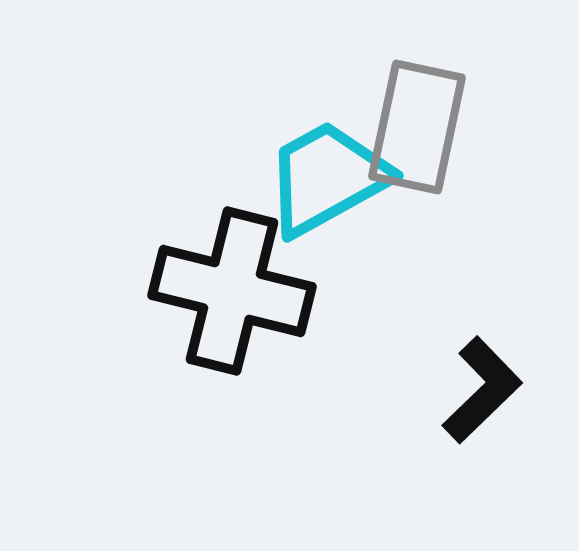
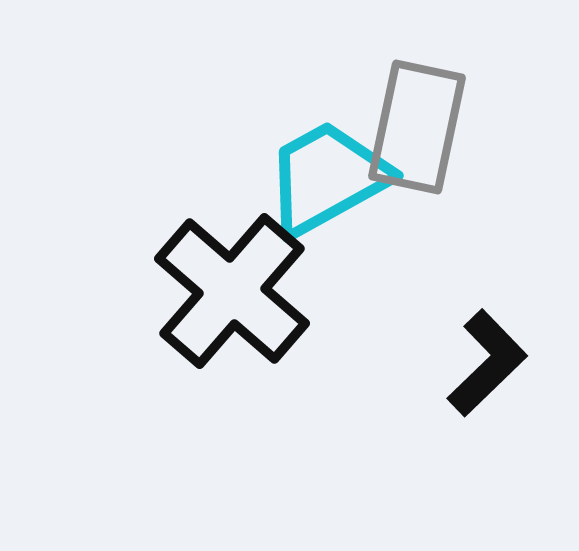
black cross: rotated 27 degrees clockwise
black L-shape: moved 5 px right, 27 px up
